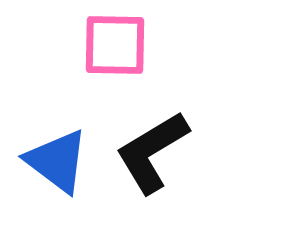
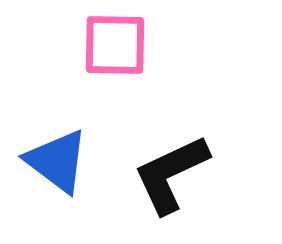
black L-shape: moved 19 px right, 22 px down; rotated 6 degrees clockwise
